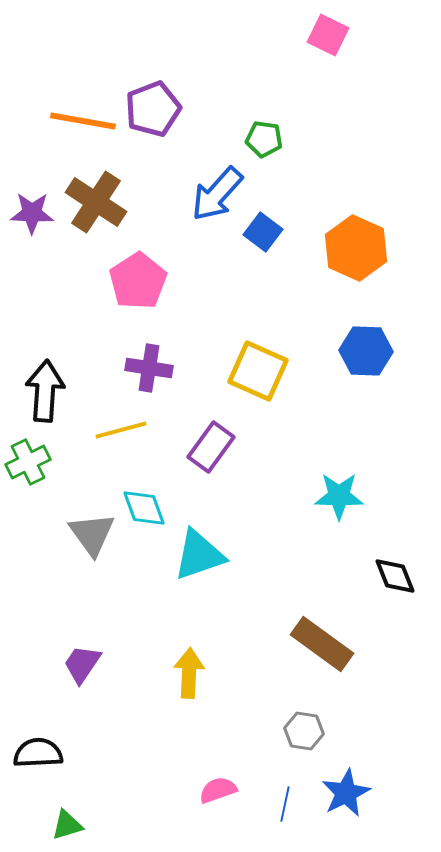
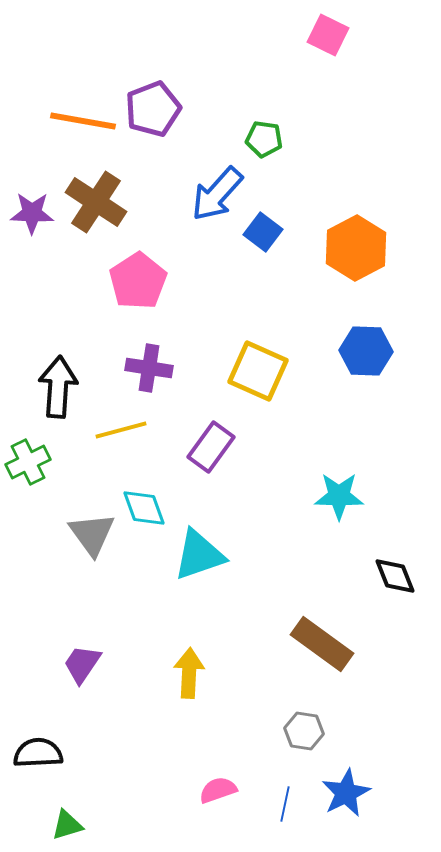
orange hexagon: rotated 8 degrees clockwise
black arrow: moved 13 px right, 4 px up
